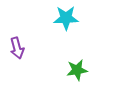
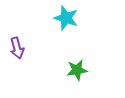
cyan star: rotated 20 degrees clockwise
